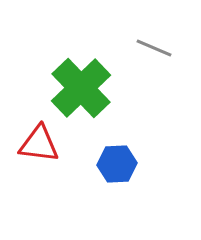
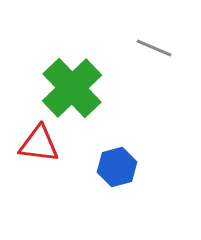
green cross: moved 9 px left
blue hexagon: moved 3 px down; rotated 12 degrees counterclockwise
